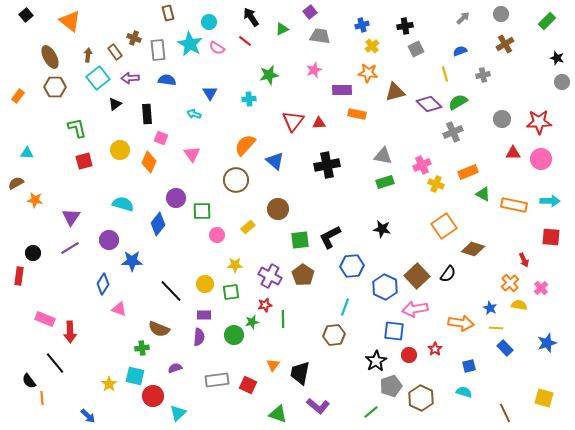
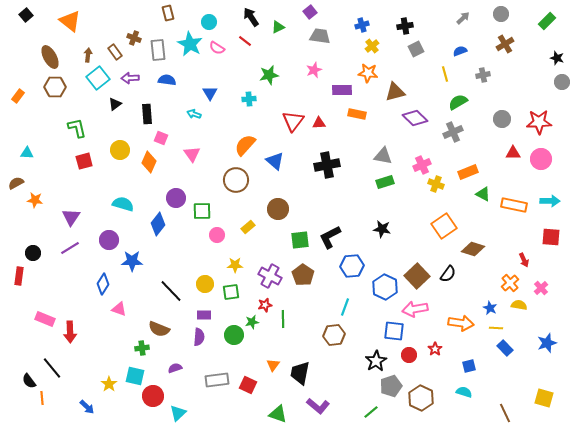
green triangle at (282, 29): moved 4 px left, 2 px up
purple diamond at (429, 104): moved 14 px left, 14 px down
black line at (55, 363): moved 3 px left, 5 px down
blue arrow at (88, 416): moved 1 px left, 9 px up
